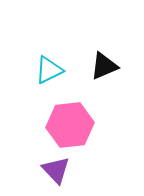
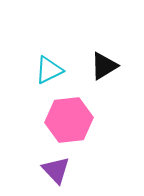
black triangle: rotated 8 degrees counterclockwise
pink hexagon: moved 1 px left, 5 px up
